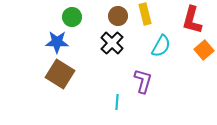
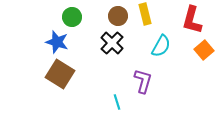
blue star: rotated 15 degrees clockwise
cyan line: rotated 21 degrees counterclockwise
